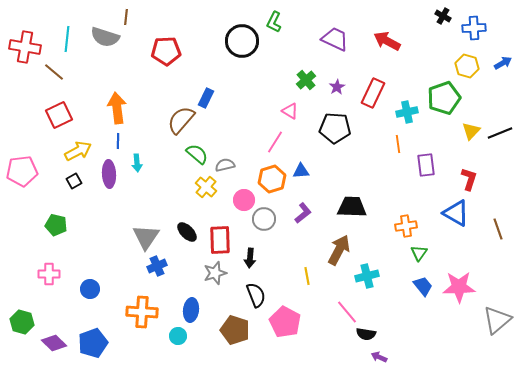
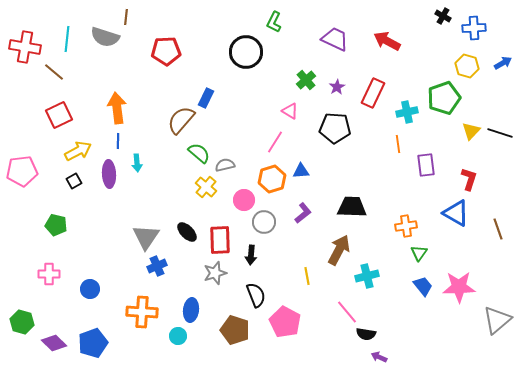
black circle at (242, 41): moved 4 px right, 11 px down
black line at (500, 133): rotated 40 degrees clockwise
green semicircle at (197, 154): moved 2 px right, 1 px up
gray circle at (264, 219): moved 3 px down
black arrow at (250, 258): moved 1 px right, 3 px up
